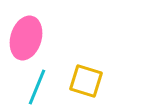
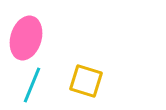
cyan line: moved 5 px left, 2 px up
